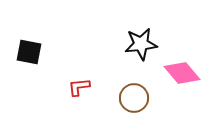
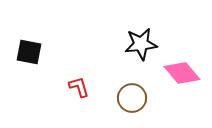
red L-shape: rotated 80 degrees clockwise
brown circle: moved 2 px left
